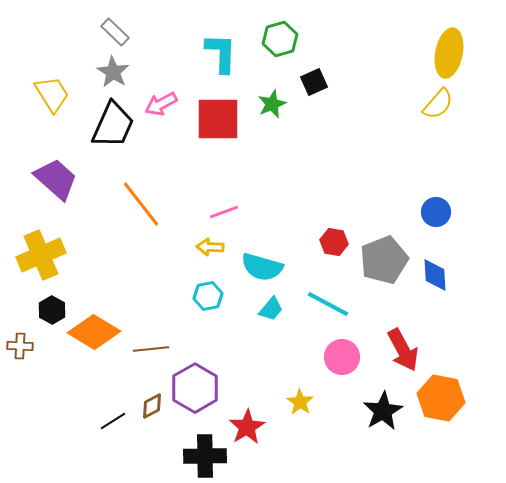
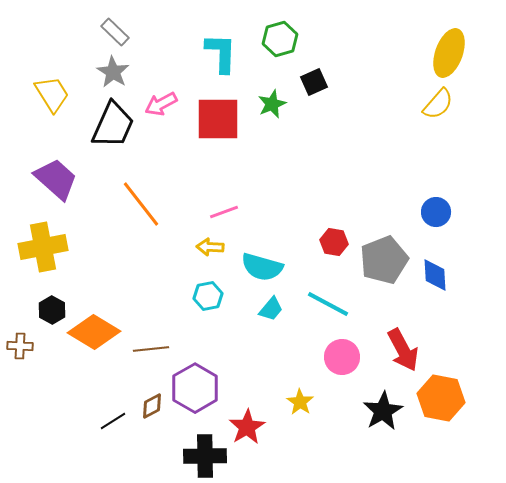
yellow ellipse: rotated 9 degrees clockwise
yellow cross: moved 2 px right, 8 px up; rotated 12 degrees clockwise
